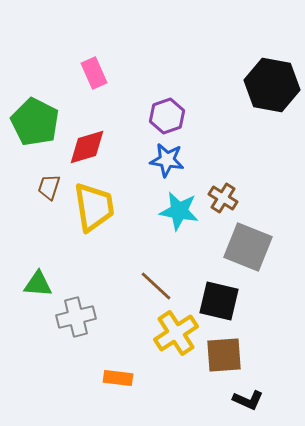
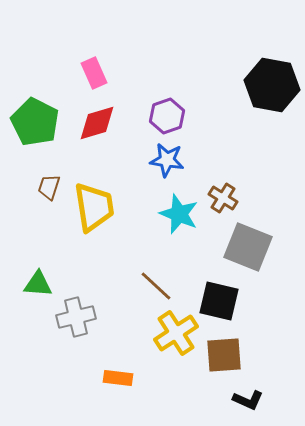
red diamond: moved 10 px right, 24 px up
cyan star: moved 3 px down; rotated 12 degrees clockwise
